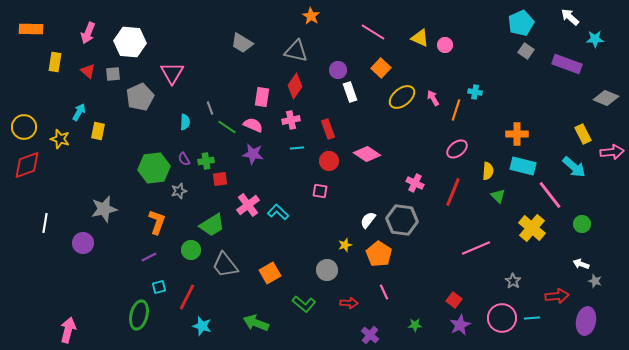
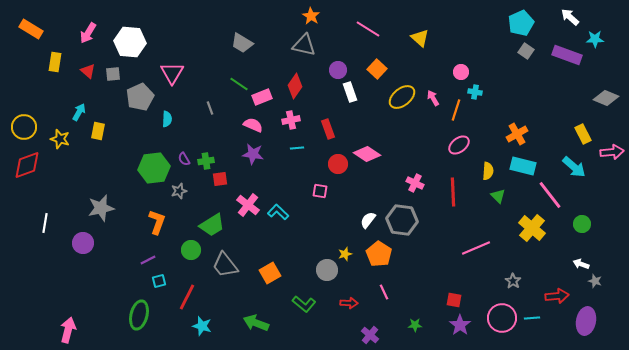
orange rectangle at (31, 29): rotated 30 degrees clockwise
pink line at (373, 32): moved 5 px left, 3 px up
pink arrow at (88, 33): rotated 10 degrees clockwise
yellow triangle at (420, 38): rotated 18 degrees clockwise
pink circle at (445, 45): moved 16 px right, 27 px down
gray triangle at (296, 51): moved 8 px right, 6 px up
purple rectangle at (567, 64): moved 9 px up
orange square at (381, 68): moved 4 px left, 1 px down
pink rectangle at (262, 97): rotated 60 degrees clockwise
cyan semicircle at (185, 122): moved 18 px left, 3 px up
green line at (227, 127): moved 12 px right, 43 px up
orange cross at (517, 134): rotated 30 degrees counterclockwise
pink ellipse at (457, 149): moved 2 px right, 4 px up
red circle at (329, 161): moved 9 px right, 3 px down
red line at (453, 192): rotated 24 degrees counterclockwise
pink cross at (248, 205): rotated 15 degrees counterclockwise
gray star at (104, 209): moved 3 px left, 1 px up
yellow star at (345, 245): moved 9 px down
purple line at (149, 257): moved 1 px left, 3 px down
cyan square at (159, 287): moved 6 px up
red square at (454, 300): rotated 28 degrees counterclockwise
purple star at (460, 325): rotated 10 degrees counterclockwise
